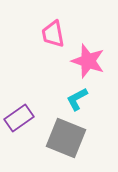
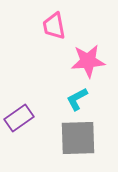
pink trapezoid: moved 1 px right, 8 px up
pink star: rotated 24 degrees counterclockwise
gray square: moved 12 px right; rotated 24 degrees counterclockwise
